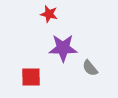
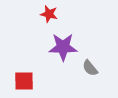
purple star: moved 1 px up
red square: moved 7 px left, 4 px down
